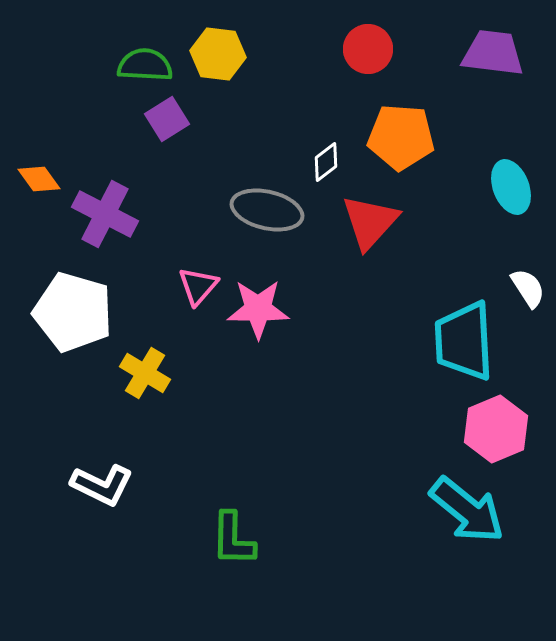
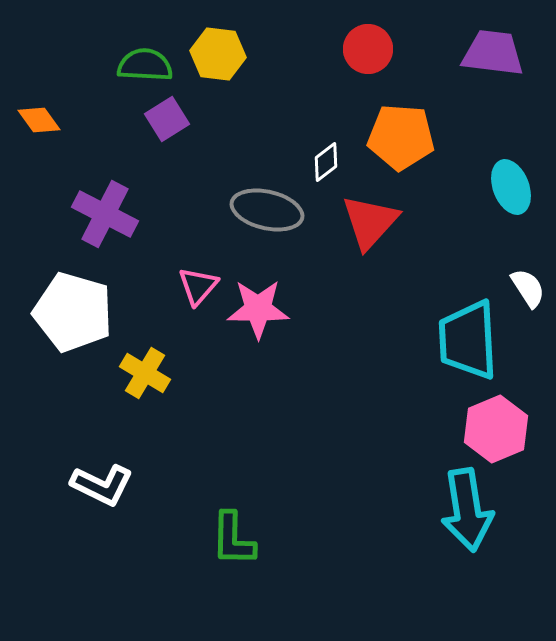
orange diamond: moved 59 px up
cyan trapezoid: moved 4 px right, 1 px up
cyan arrow: rotated 42 degrees clockwise
